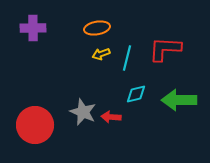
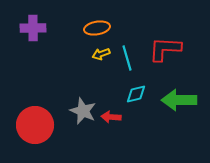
cyan line: rotated 30 degrees counterclockwise
gray star: moved 1 px up
